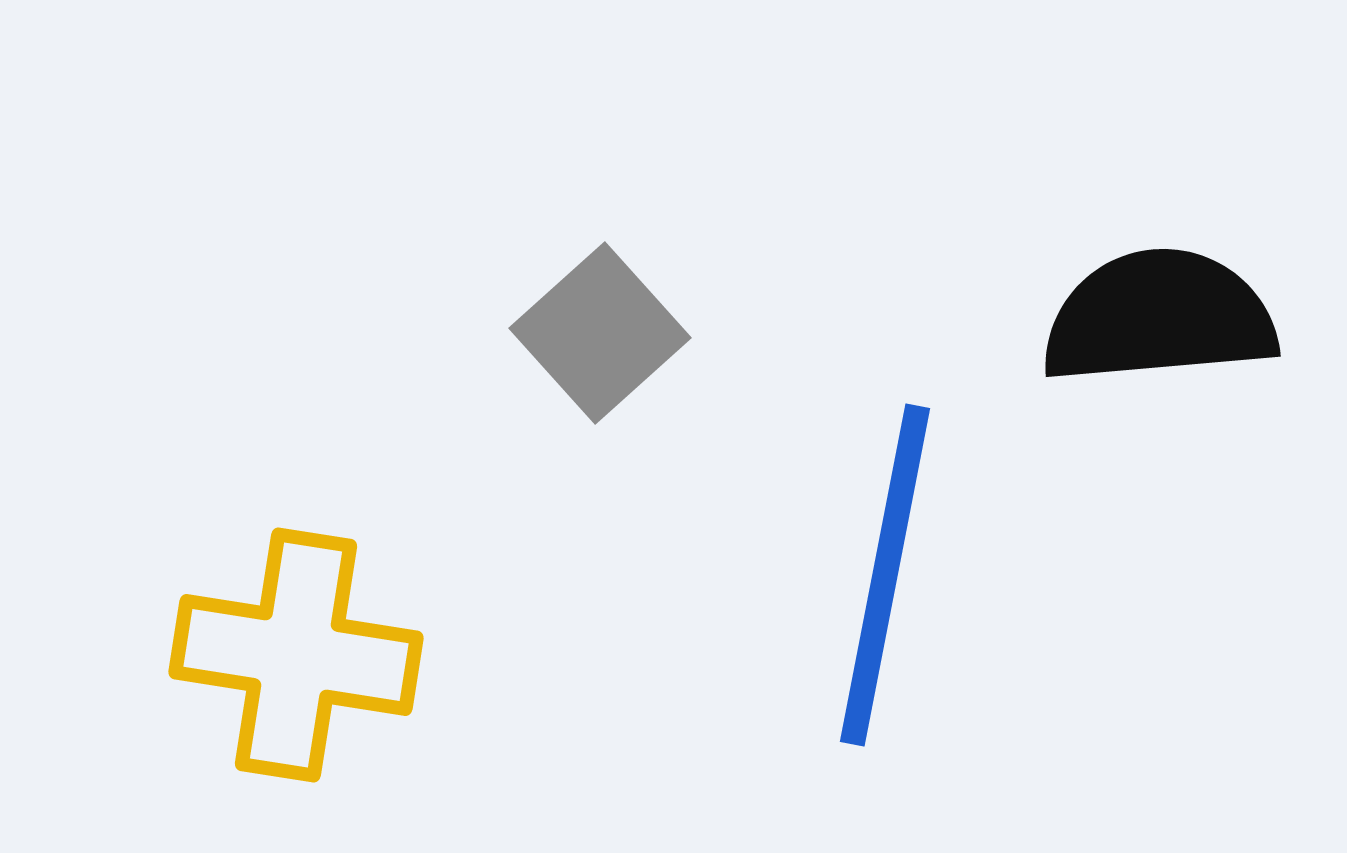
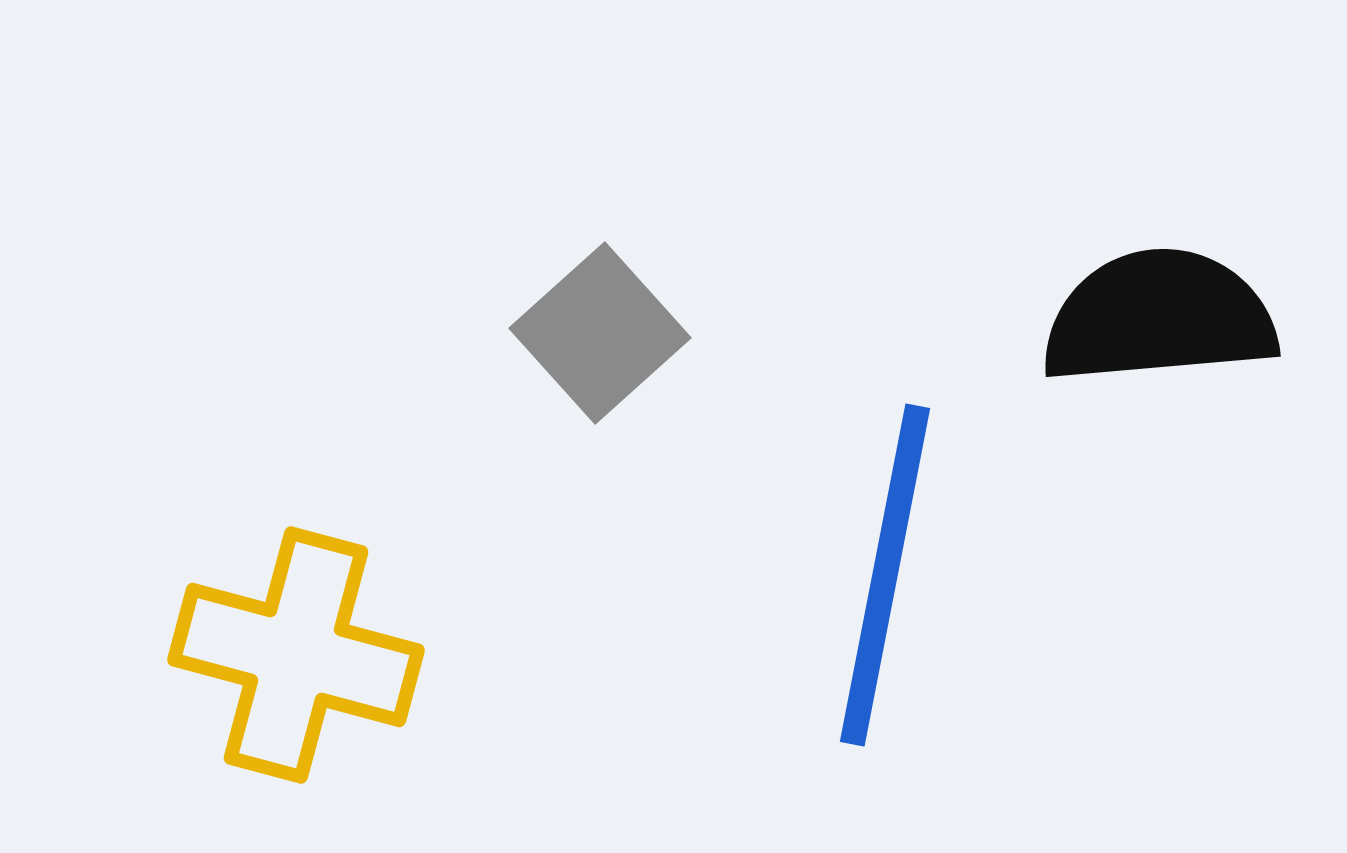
yellow cross: rotated 6 degrees clockwise
